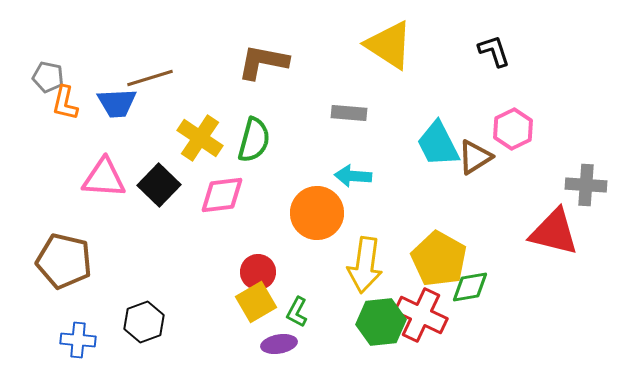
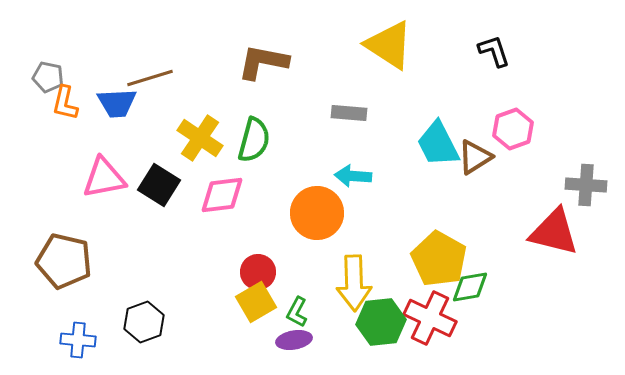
pink hexagon: rotated 6 degrees clockwise
pink triangle: rotated 15 degrees counterclockwise
black square: rotated 12 degrees counterclockwise
yellow arrow: moved 11 px left, 18 px down; rotated 10 degrees counterclockwise
red cross: moved 9 px right, 3 px down
purple ellipse: moved 15 px right, 4 px up
